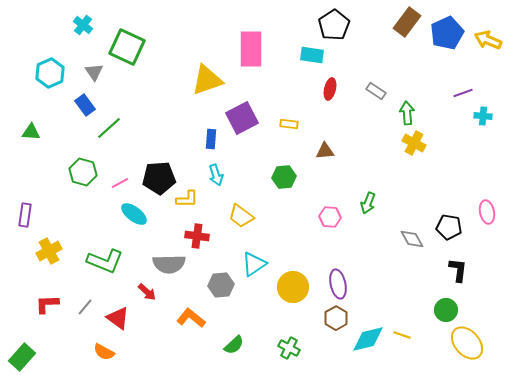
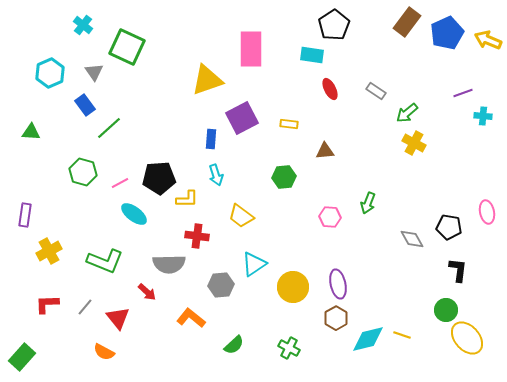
red ellipse at (330, 89): rotated 40 degrees counterclockwise
green arrow at (407, 113): rotated 125 degrees counterclockwise
red triangle at (118, 318): rotated 15 degrees clockwise
yellow ellipse at (467, 343): moved 5 px up
